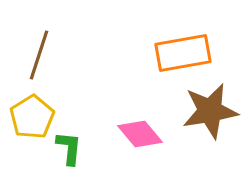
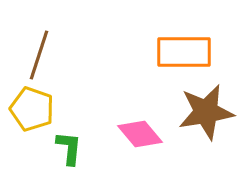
orange rectangle: moved 1 px right, 1 px up; rotated 10 degrees clockwise
brown star: moved 4 px left, 1 px down
yellow pentagon: moved 8 px up; rotated 21 degrees counterclockwise
